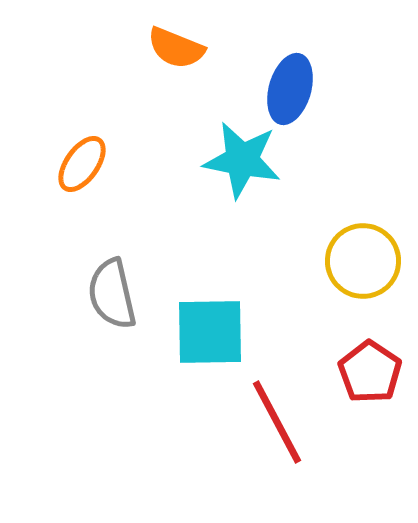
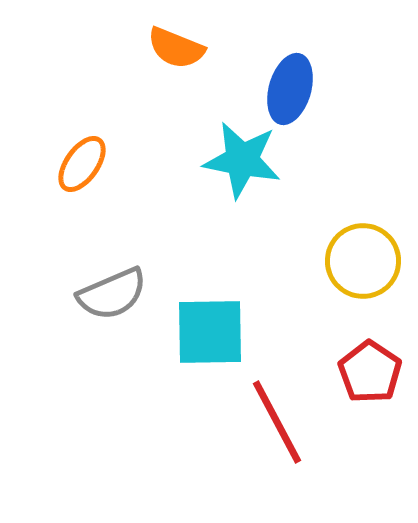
gray semicircle: rotated 100 degrees counterclockwise
